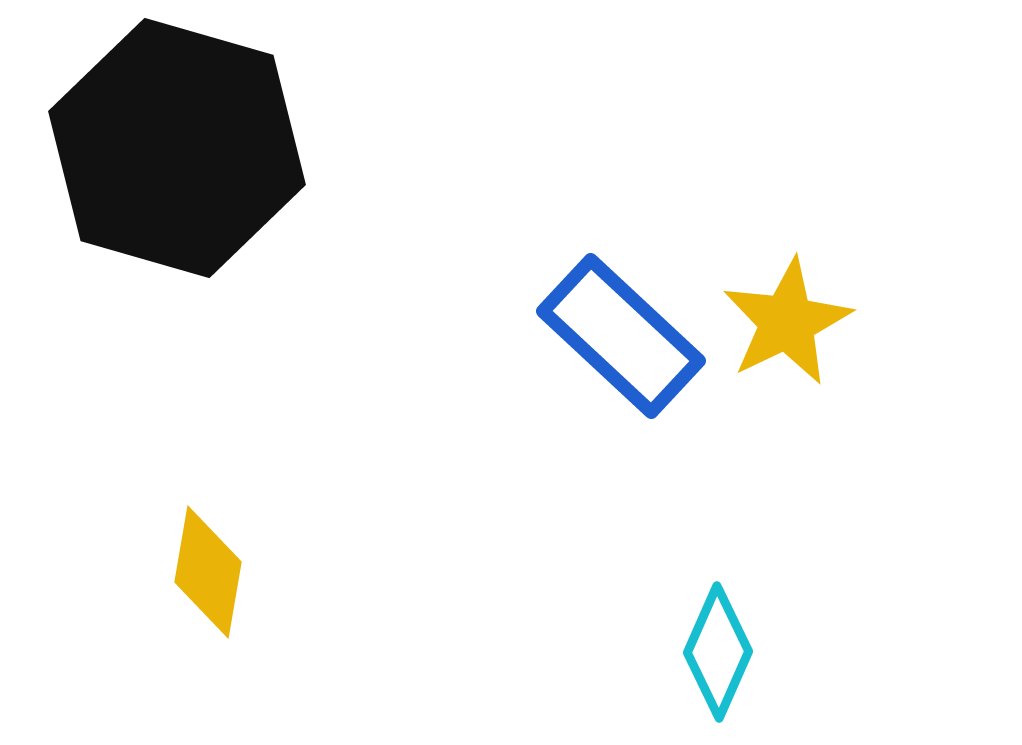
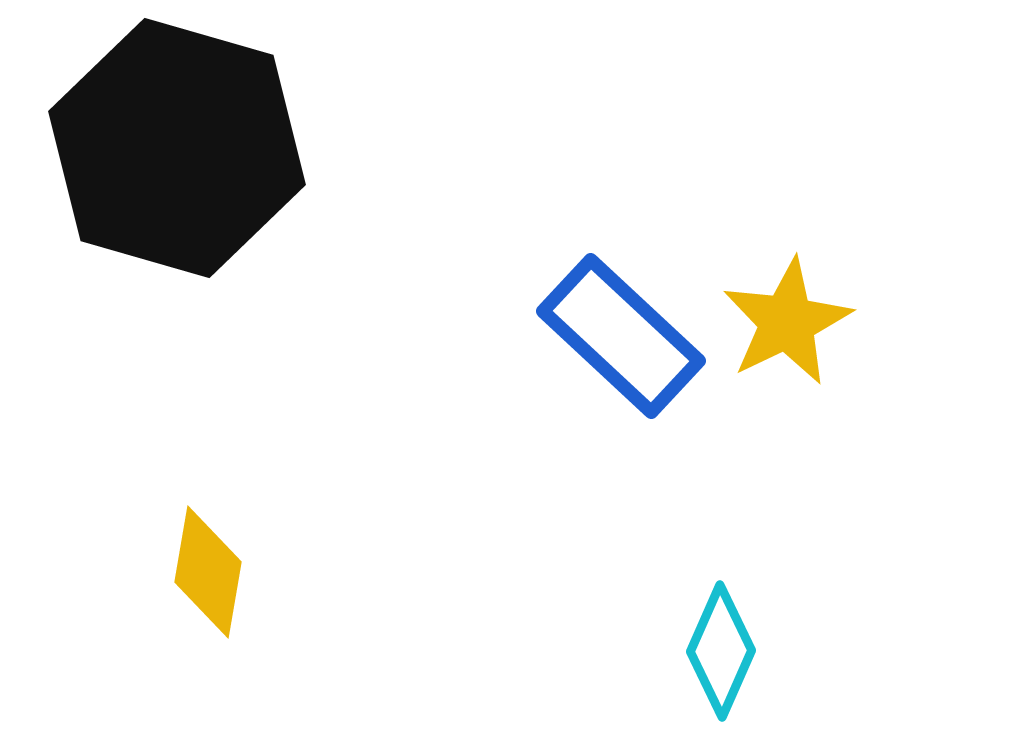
cyan diamond: moved 3 px right, 1 px up
